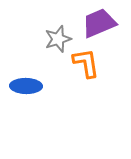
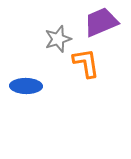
purple trapezoid: moved 2 px right, 1 px up
